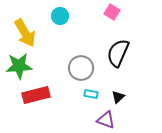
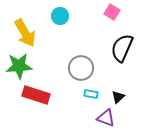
black semicircle: moved 4 px right, 5 px up
red rectangle: rotated 32 degrees clockwise
purple triangle: moved 2 px up
